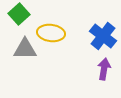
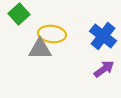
yellow ellipse: moved 1 px right, 1 px down
gray triangle: moved 15 px right
purple arrow: rotated 45 degrees clockwise
